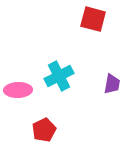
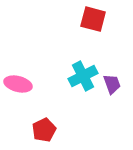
cyan cross: moved 24 px right
purple trapezoid: rotated 30 degrees counterclockwise
pink ellipse: moved 6 px up; rotated 16 degrees clockwise
